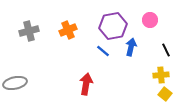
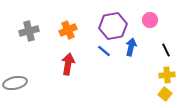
blue line: moved 1 px right
yellow cross: moved 6 px right
red arrow: moved 18 px left, 20 px up
